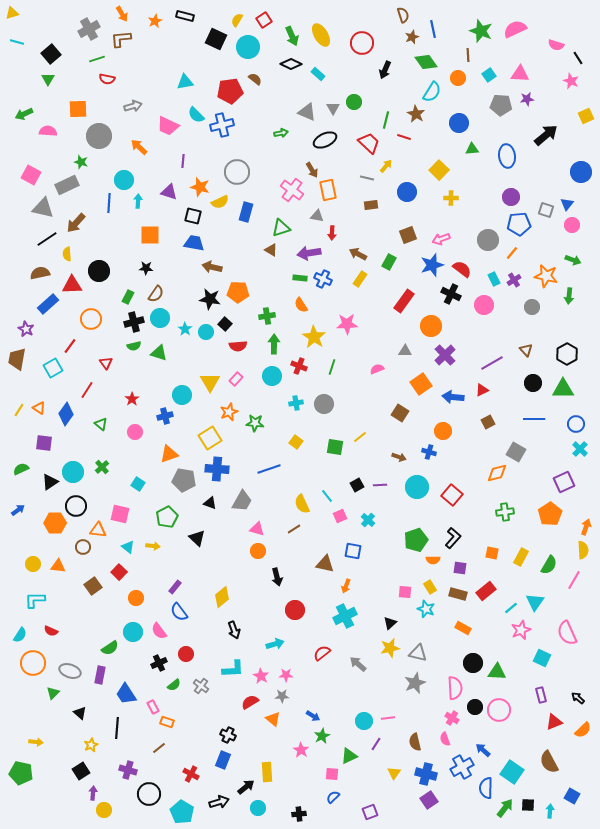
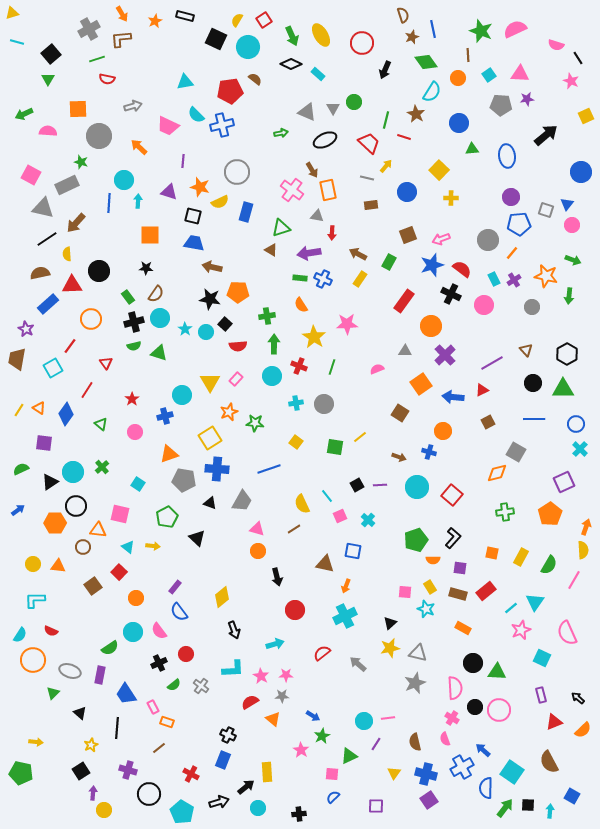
green rectangle at (128, 297): rotated 64 degrees counterclockwise
orange circle at (33, 663): moved 3 px up
purple square at (370, 812): moved 6 px right, 6 px up; rotated 21 degrees clockwise
